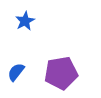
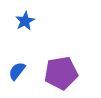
blue semicircle: moved 1 px right, 1 px up
